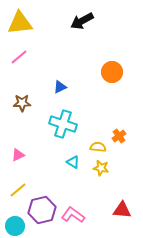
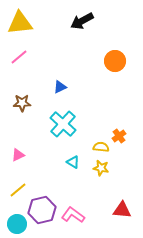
orange circle: moved 3 px right, 11 px up
cyan cross: rotated 24 degrees clockwise
yellow semicircle: moved 3 px right
cyan circle: moved 2 px right, 2 px up
